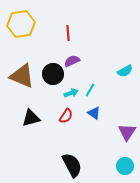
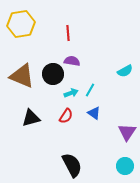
purple semicircle: rotated 35 degrees clockwise
